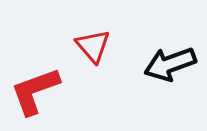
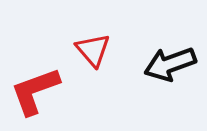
red triangle: moved 4 px down
